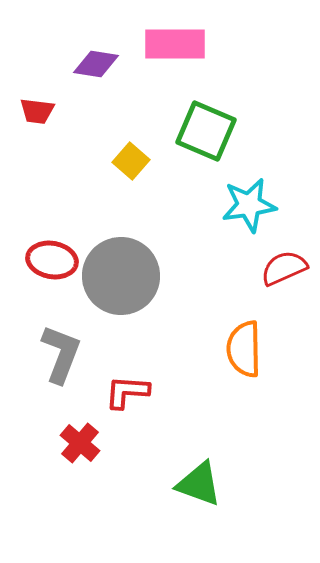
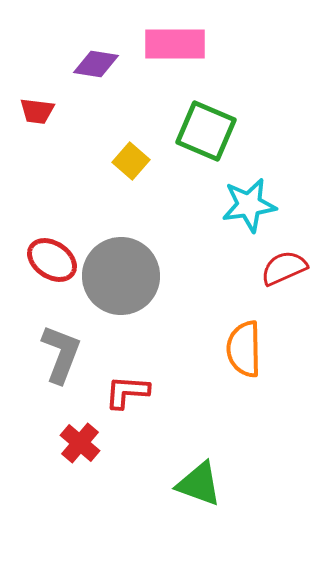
red ellipse: rotated 24 degrees clockwise
